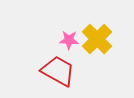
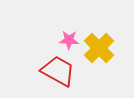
yellow cross: moved 2 px right, 9 px down
